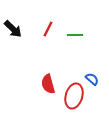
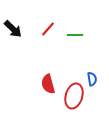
red line: rotated 14 degrees clockwise
blue semicircle: rotated 40 degrees clockwise
